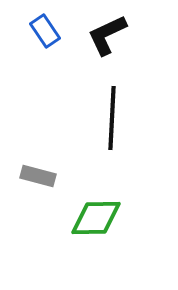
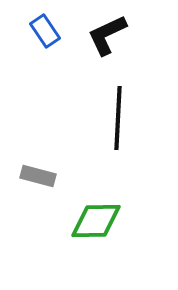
black line: moved 6 px right
green diamond: moved 3 px down
